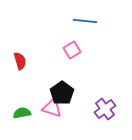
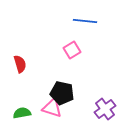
red semicircle: moved 3 px down
black pentagon: rotated 25 degrees counterclockwise
